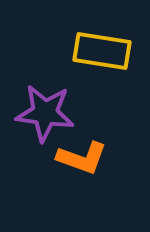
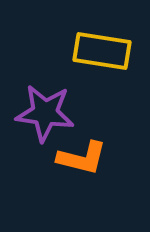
orange L-shape: rotated 6 degrees counterclockwise
